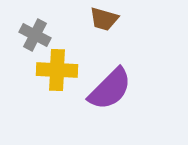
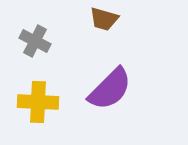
gray cross: moved 6 px down
yellow cross: moved 19 px left, 32 px down
